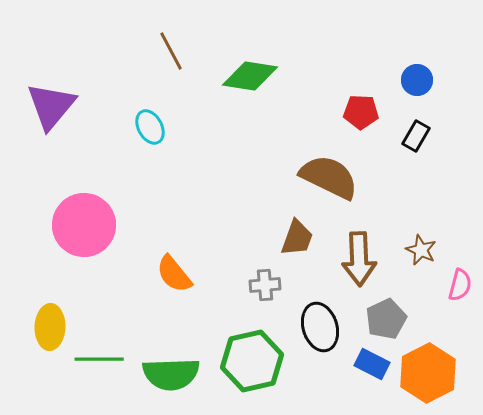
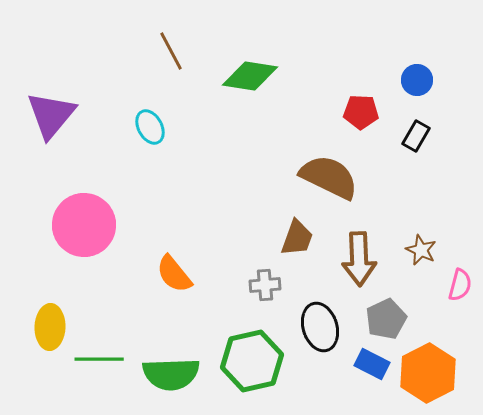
purple triangle: moved 9 px down
